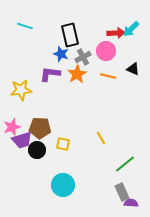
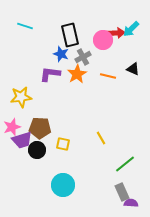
pink circle: moved 3 px left, 11 px up
yellow star: moved 7 px down
